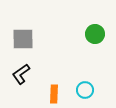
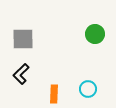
black L-shape: rotated 10 degrees counterclockwise
cyan circle: moved 3 px right, 1 px up
